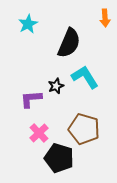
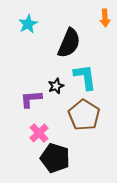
cyan L-shape: rotated 24 degrees clockwise
brown pentagon: moved 14 px up; rotated 16 degrees clockwise
black pentagon: moved 4 px left
